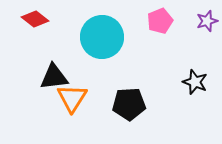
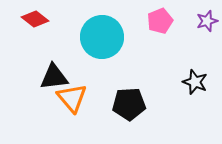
orange triangle: rotated 12 degrees counterclockwise
